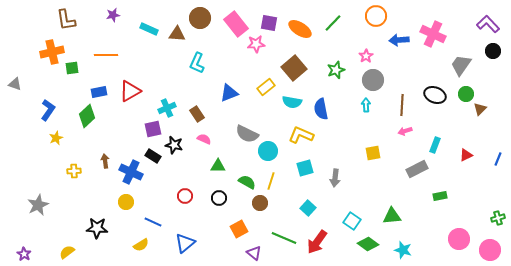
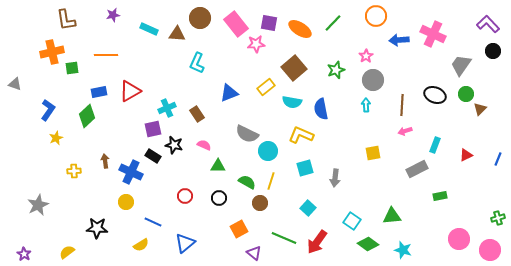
pink semicircle at (204, 139): moved 6 px down
